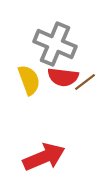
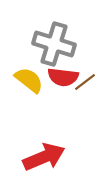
gray cross: moved 1 px left; rotated 6 degrees counterclockwise
yellow semicircle: rotated 32 degrees counterclockwise
